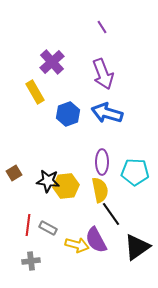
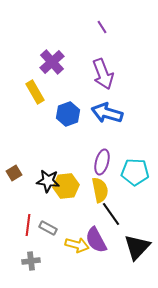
purple ellipse: rotated 15 degrees clockwise
black triangle: rotated 12 degrees counterclockwise
